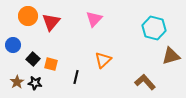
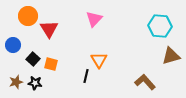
red triangle: moved 2 px left, 7 px down; rotated 12 degrees counterclockwise
cyan hexagon: moved 6 px right, 2 px up; rotated 10 degrees counterclockwise
orange triangle: moved 4 px left; rotated 18 degrees counterclockwise
black line: moved 10 px right, 1 px up
brown star: moved 1 px left; rotated 16 degrees clockwise
